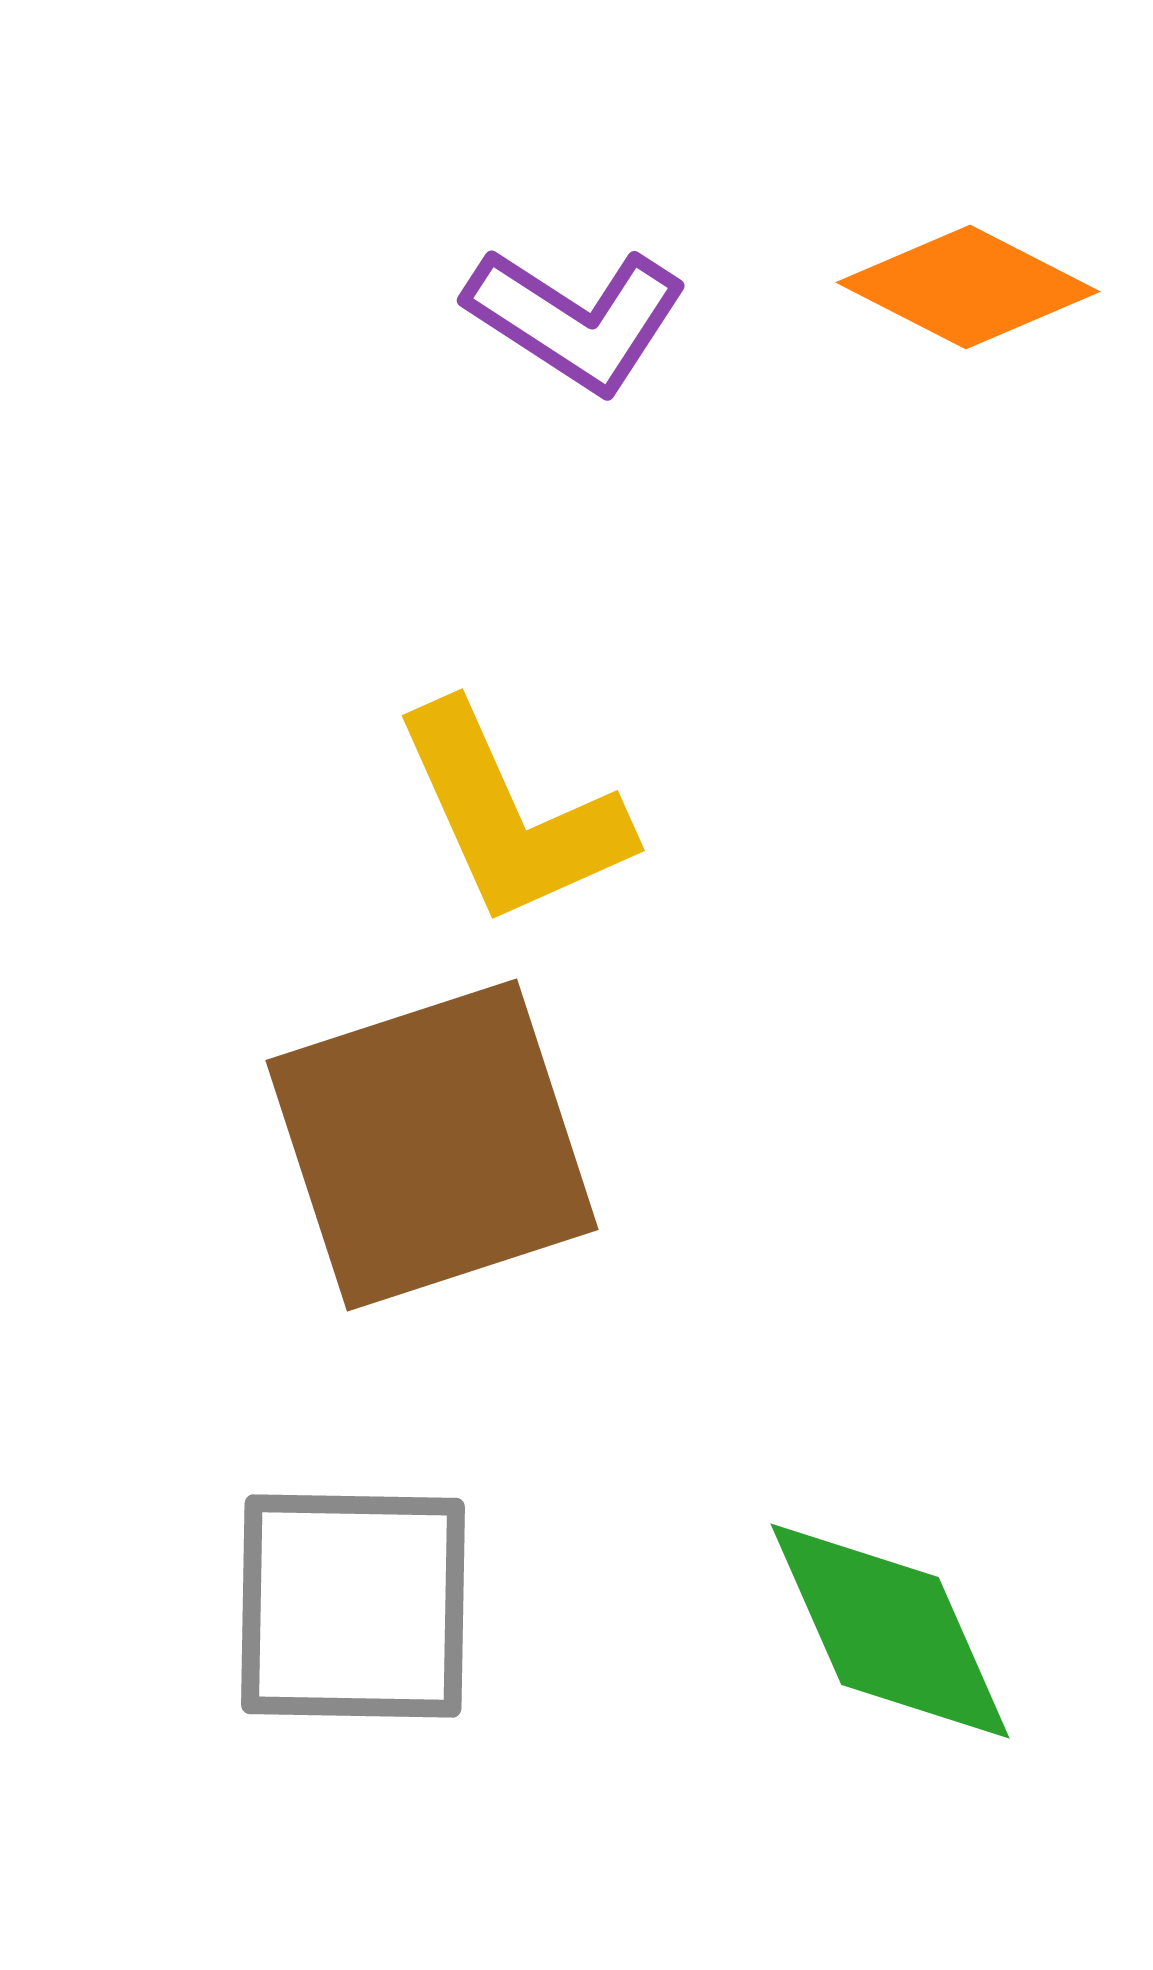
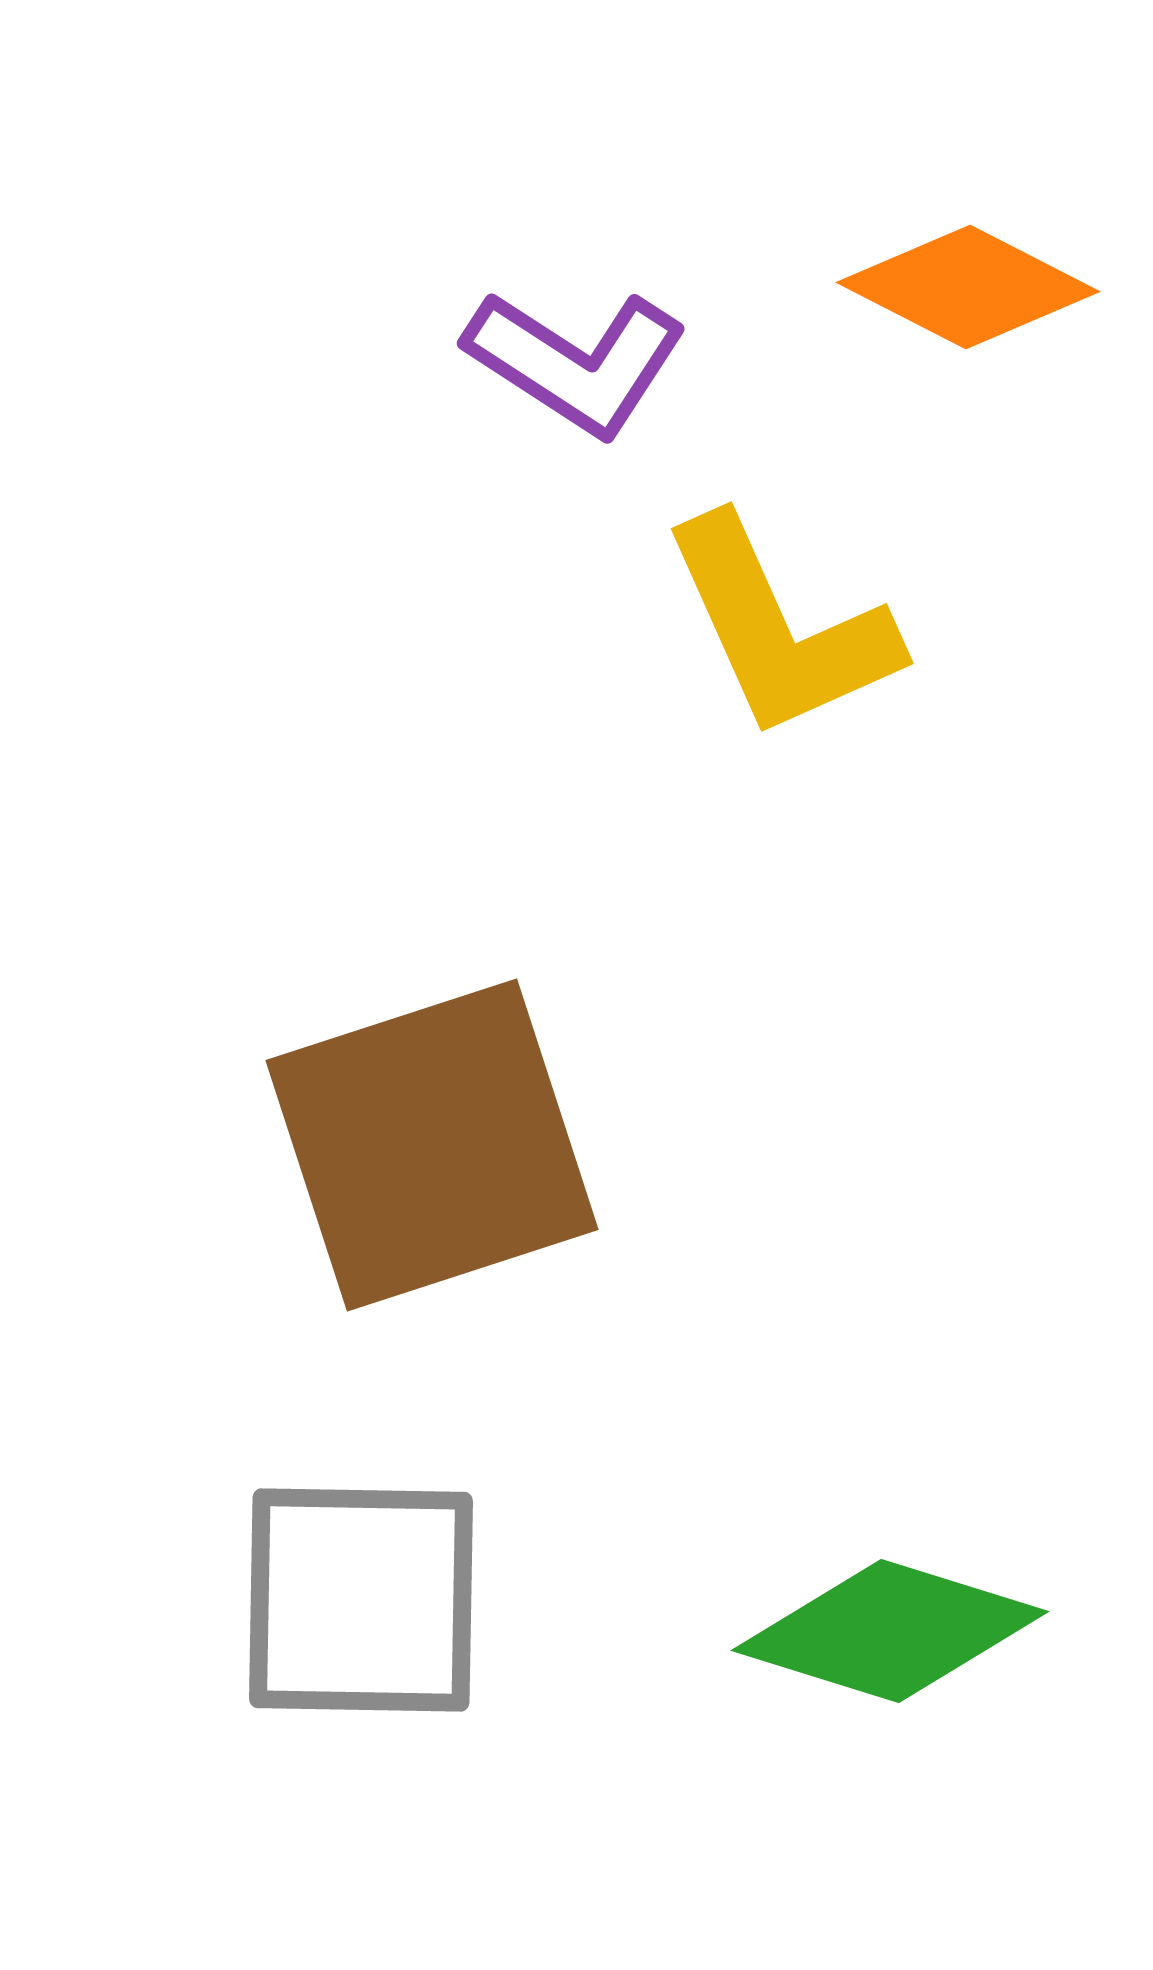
purple L-shape: moved 43 px down
yellow L-shape: moved 269 px right, 187 px up
gray square: moved 8 px right, 6 px up
green diamond: rotated 49 degrees counterclockwise
